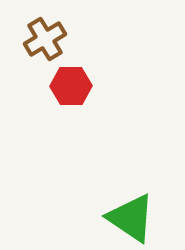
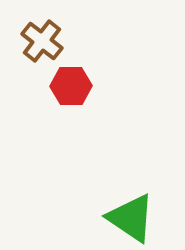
brown cross: moved 3 px left, 2 px down; rotated 21 degrees counterclockwise
